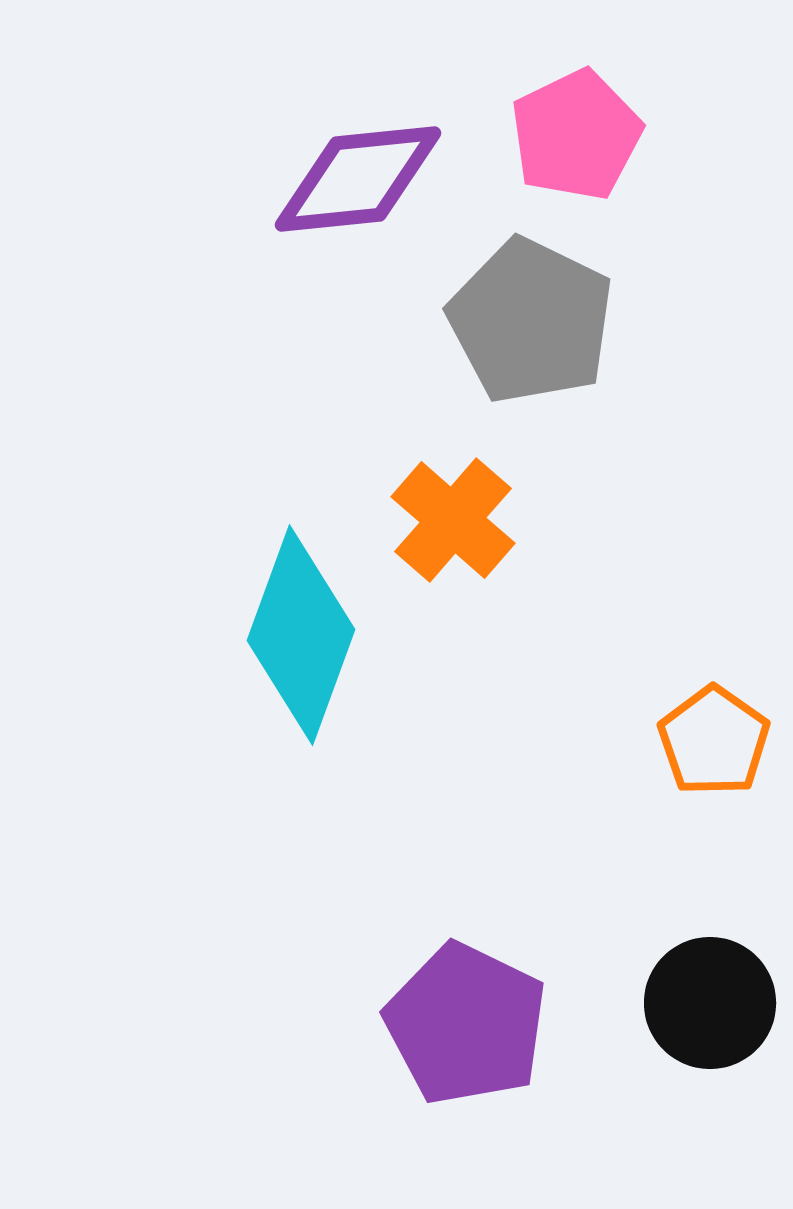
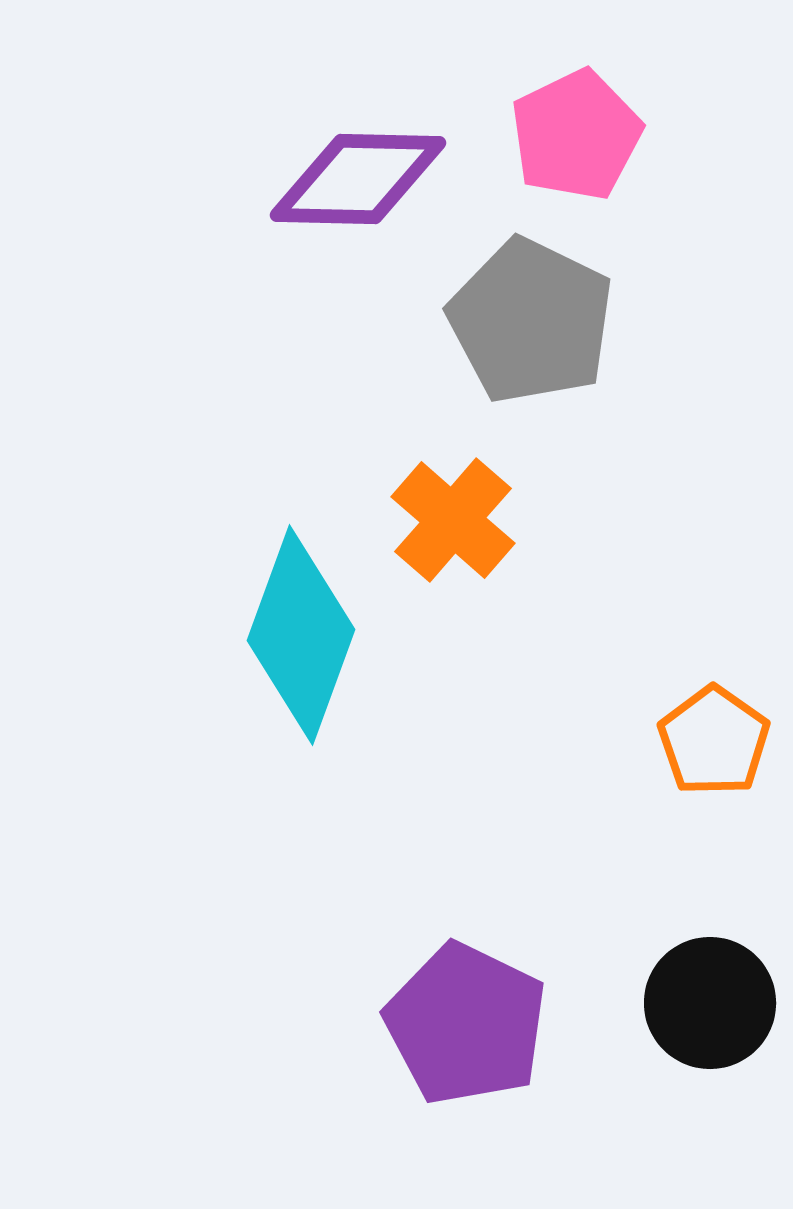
purple diamond: rotated 7 degrees clockwise
